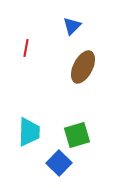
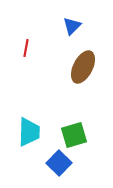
green square: moved 3 px left
